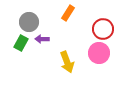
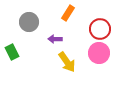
red circle: moved 3 px left
purple arrow: moved 13 px right
green rectangle: moved 9 px left, 9 px down; rotated 56 degrees counterclockwise
yellow arrow: rotated 15 degrees counterclockwise
